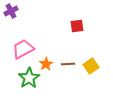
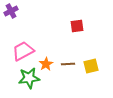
pink trapezoid: moved 2 px down
yellow square: rotated 21 degrees clockwise
green star: rotated 25 degrees clockwise
